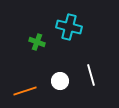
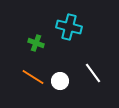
green cross: moved 1 px left, 1 px down
white line: moved 2 px right, 2 px up; rotated 20 degrees counterclockwise
orange line: moved 8 px right, 14 px up; rotated 50 degrees clockwise
